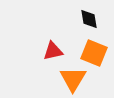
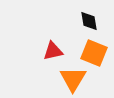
black diamond: moved 2 px down
